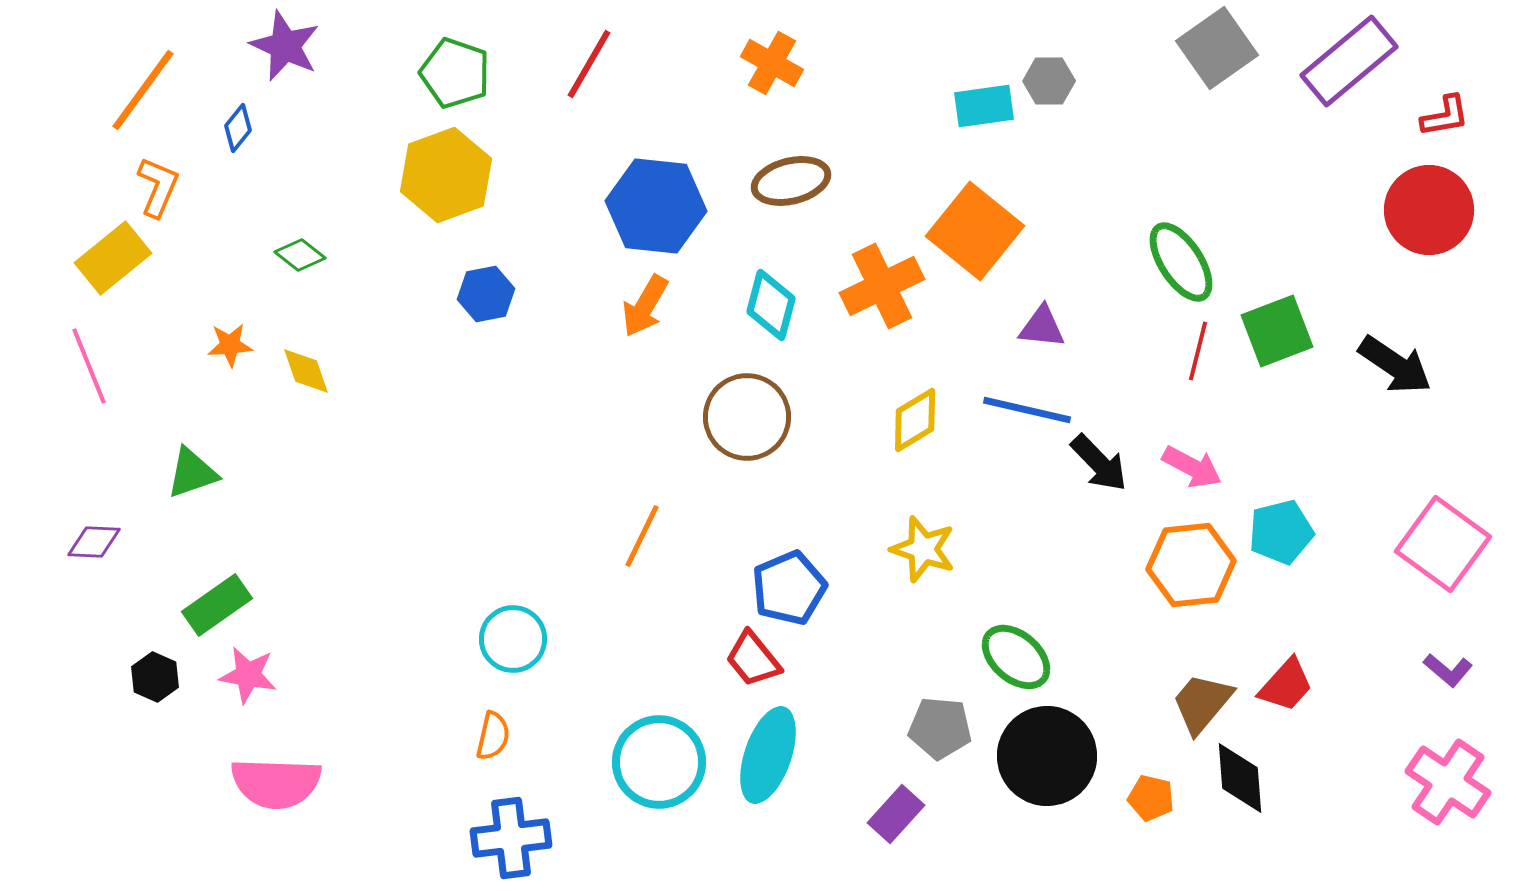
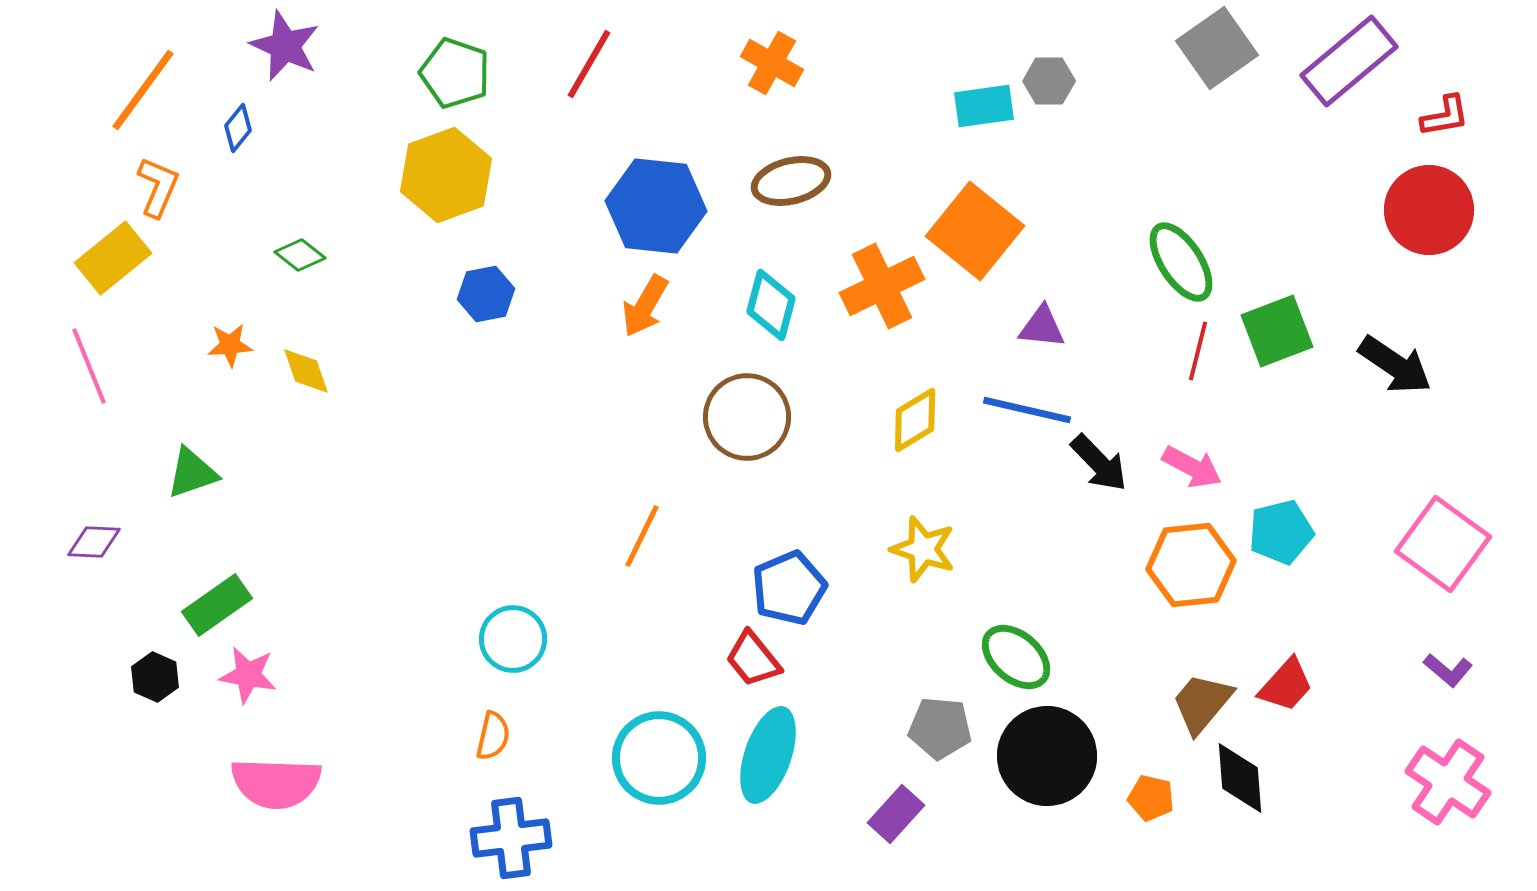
cyan circle at (659, 762): moved 4 px up
